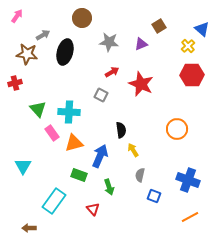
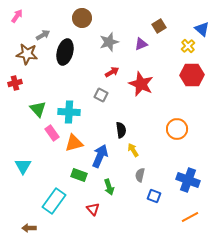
gray star: rotated 24 degrees counterclockwise
